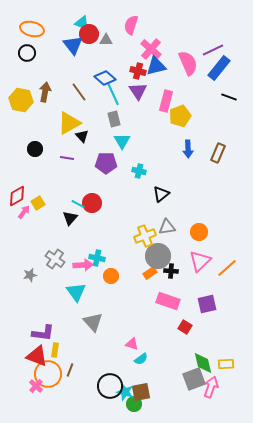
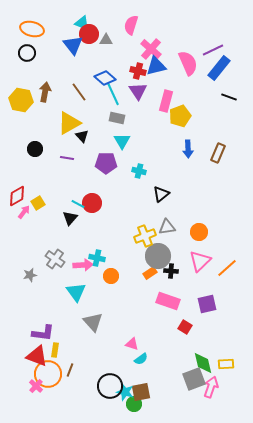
gray rectangle at (114, 119): moved 3 px right, 1 px up; rotated 63 degrees counterclockwise
